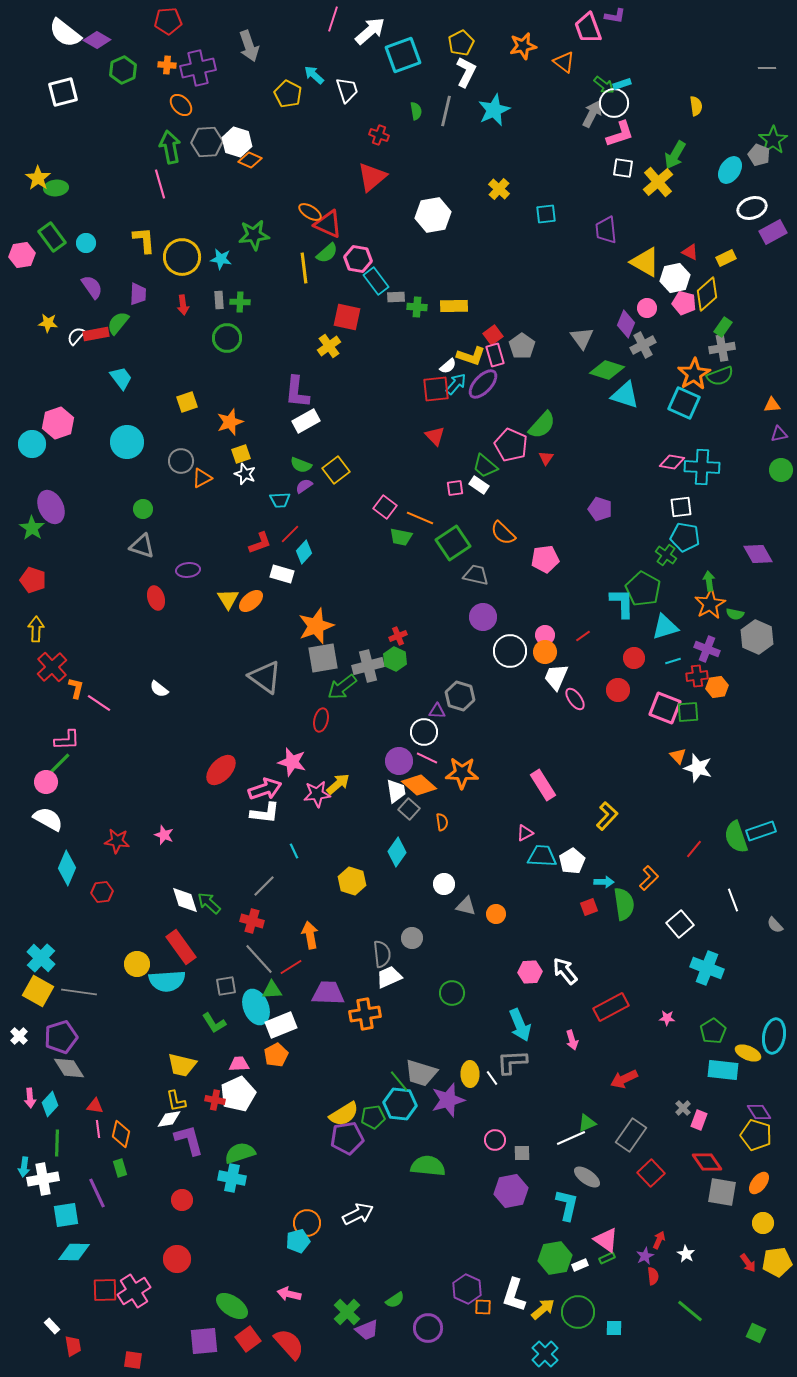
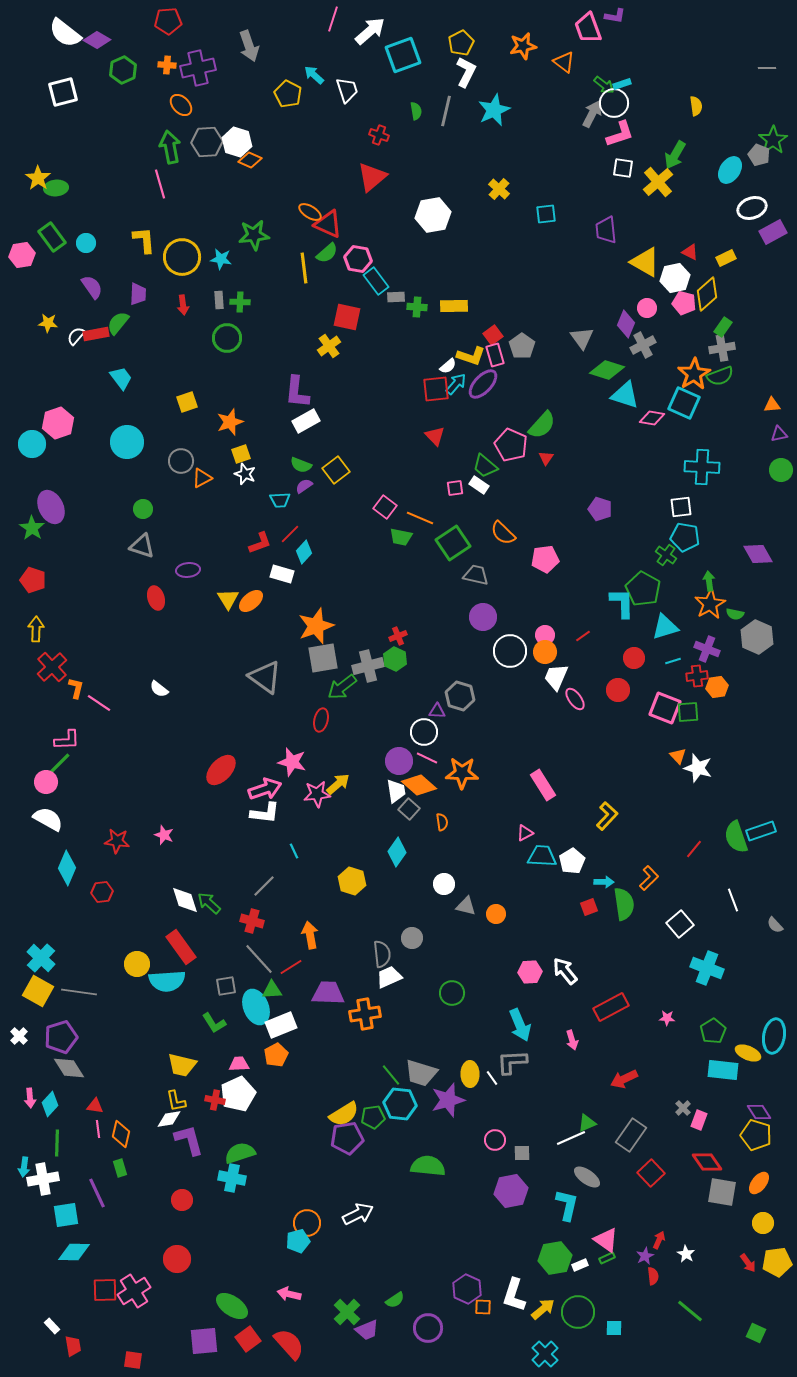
pink diamond at (672, 462): moved 20 px left, 44 px up
green line at (399, 1081): moved 8 px left, 6 px up
